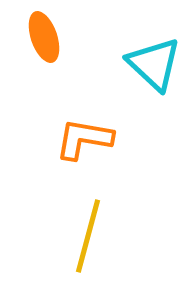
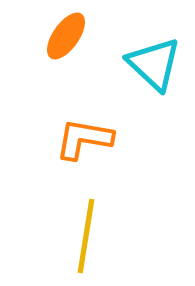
orange ellipse: moved 22 px right, 1 px up; rotated 54 degrees clockwise
yellow line: moved 2 px left; rotated 6 degrees counterclockwise
